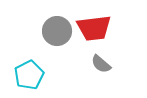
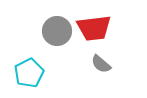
cyan pentagon: moved 2 px up
